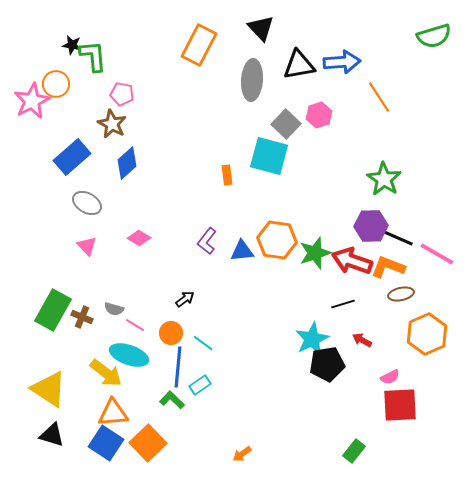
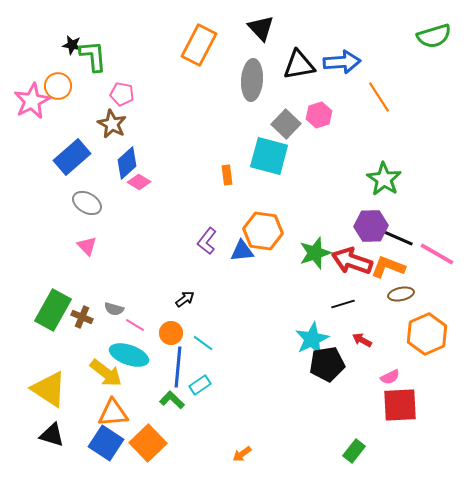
orange circle at (56, 84): moved 2 px right, 2 px down
pink diamond at (139, 238): moved 56 px up
orange hexagon at (277, 240): moved 14 px left, 9 px up
